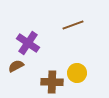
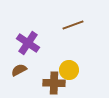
brown semicircle: moved 3 px right, 4 px down
yellow circle: moved 8 px left, 3 px up
brown cross: moved 2 px right, 1 px down
